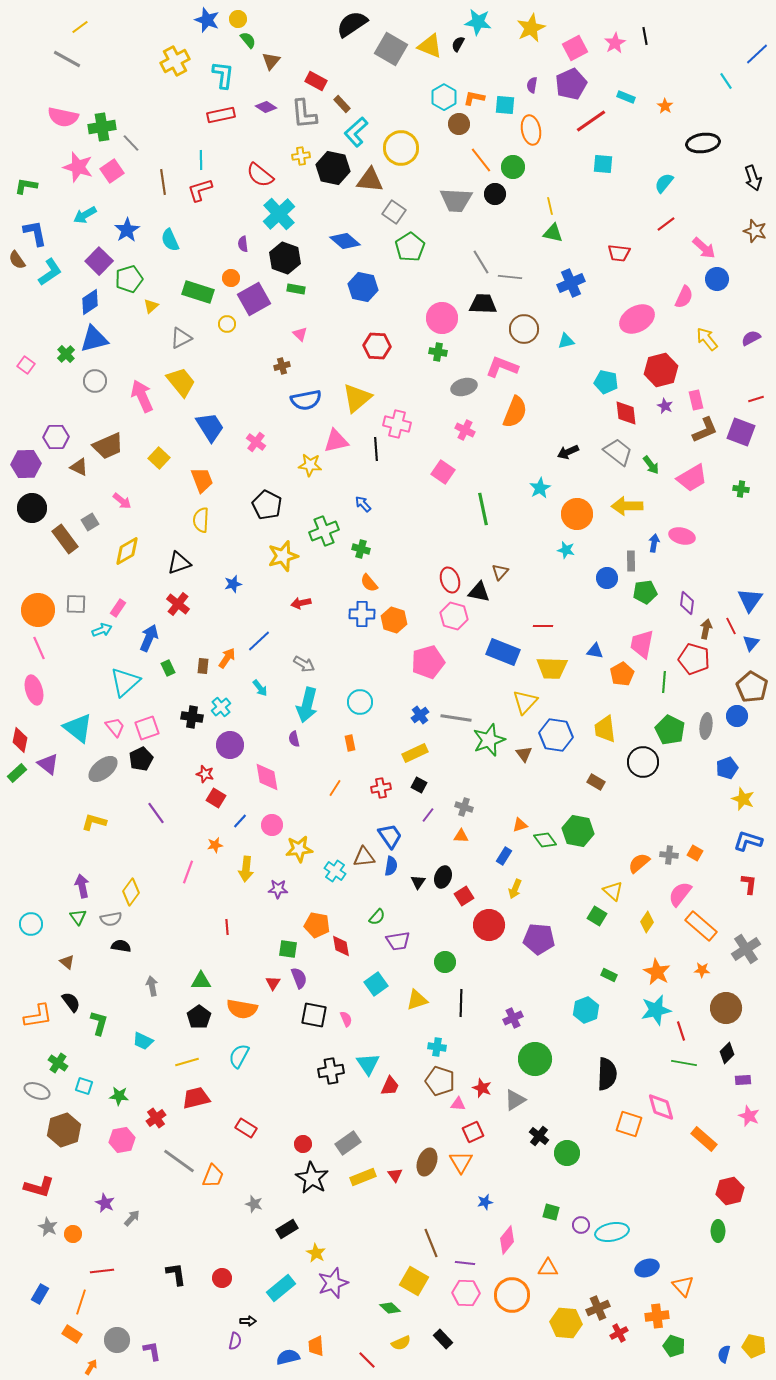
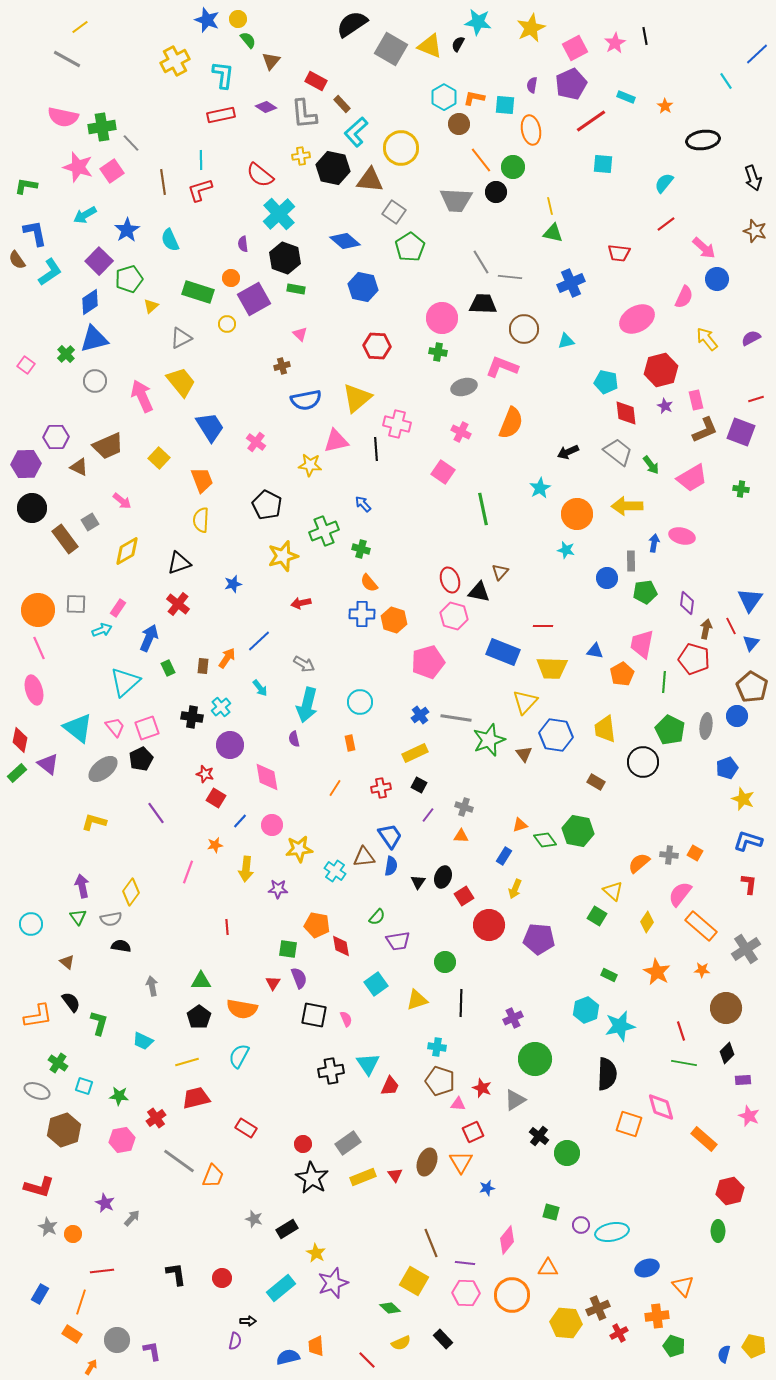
black ellipse at (703, 143): moved 3 px up
black circle at (495, 194): moved 1 px right, 2 px up
orange semicircle at (515, 412): moved 4 px left, 11 px down
pink cross at (465, 430): moved 4 px left, 2 px down
cyan star at (656, 1010): moved 36 px left, 16 px down
blue star at (485, 1202): moved 2 px right, 14 px up
gray star at (254, 1204): moved 15 px down
